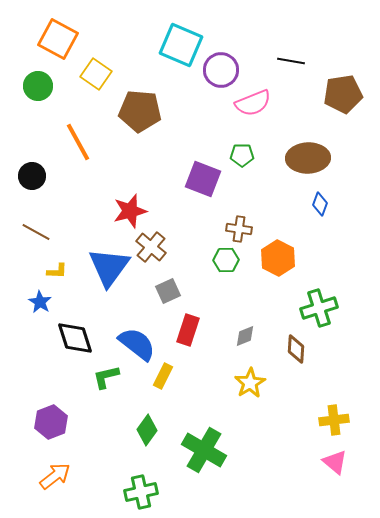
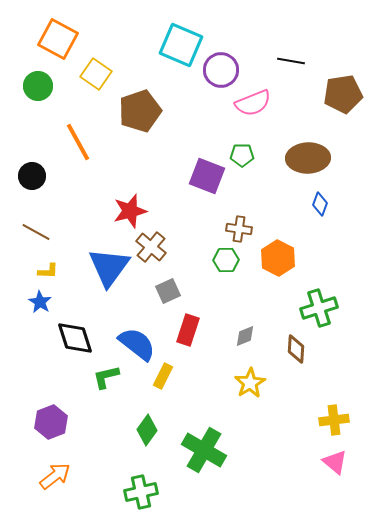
brown pentagon at (140, 111): rotated 24 degrees counterclockwise
purple square at (203, 179): moved 4 px right, 3 px up
yellow L-shape at (57, 271): moved 9 px left
